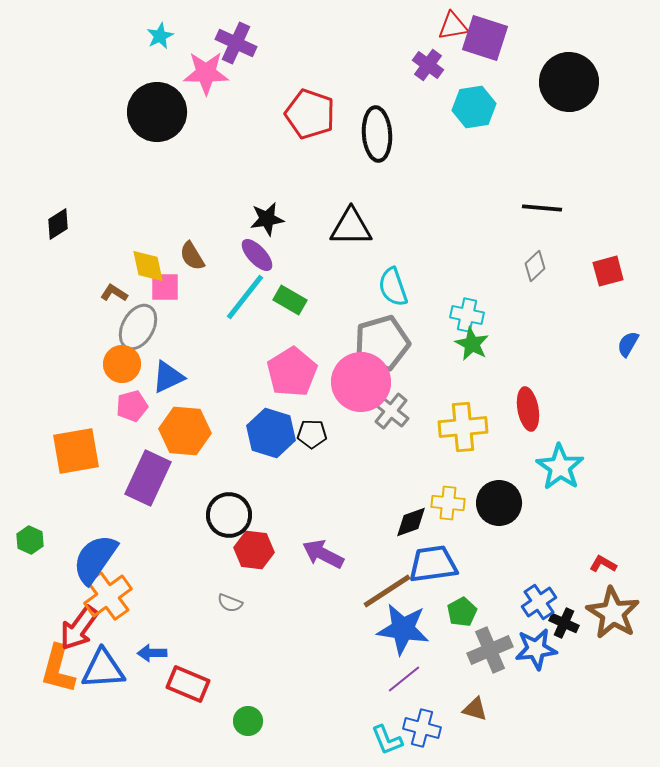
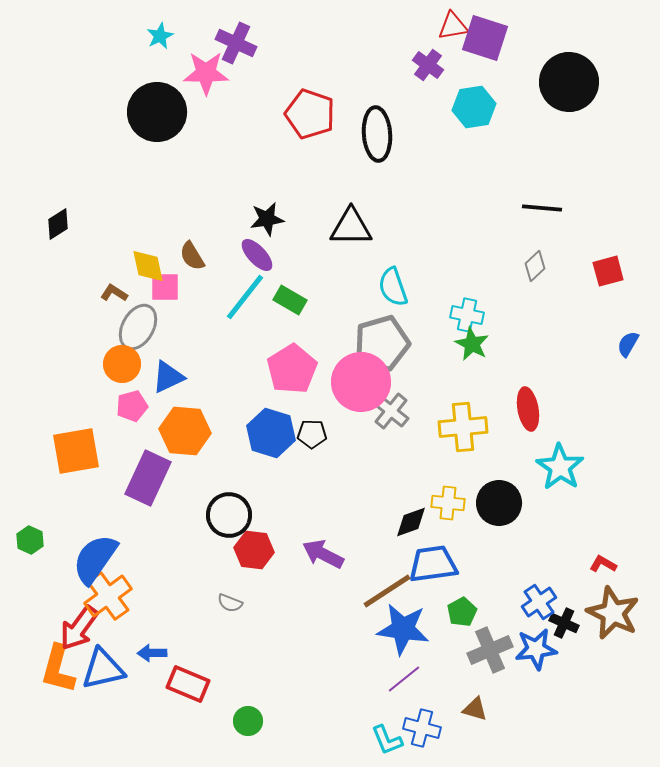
pink pentagon at (292, 372): moved 3 px up
brown star at (613, 613): rotated 6 degrees counterclockwise
blue triangle at (103, 669): rotated 9 degrees counterclockwise
